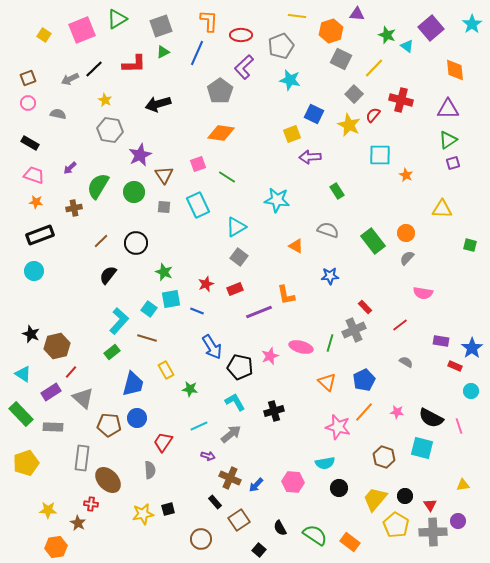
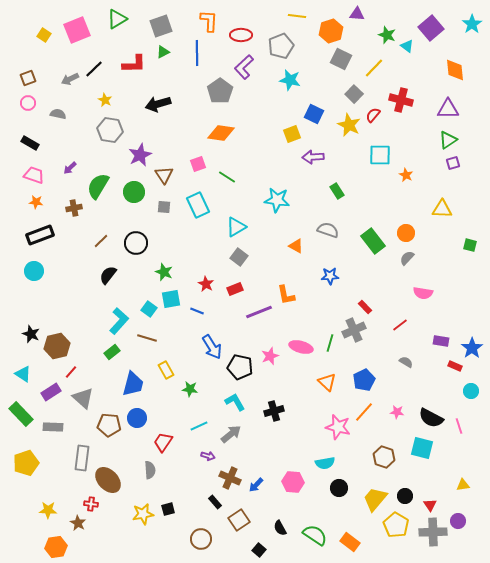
pink square at (82, 30): moved 5 px left
blue line at (197, 53): rotated 25 degrees counterclockwise
purple arrow at (310, 157): moved 3 px right
red star at (206, 284): rotated 21 degrees counterclockwise
